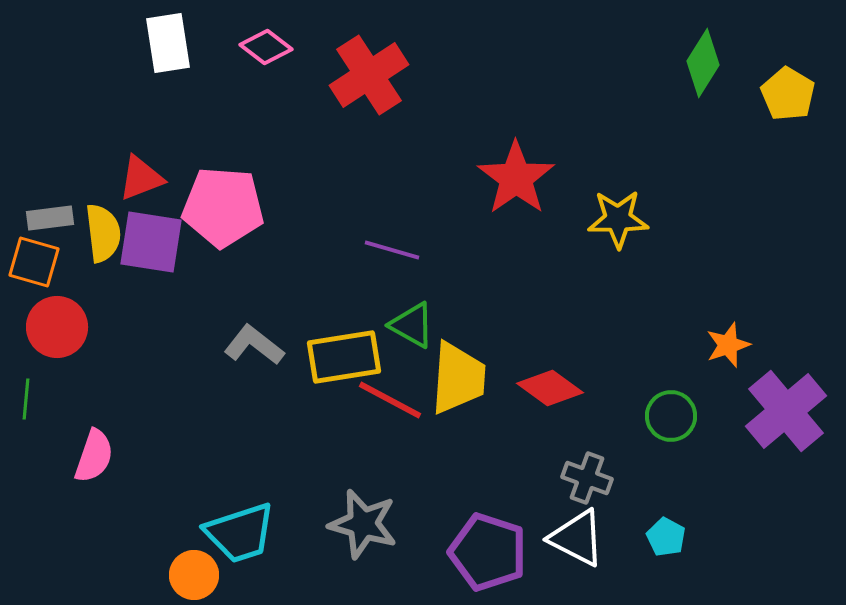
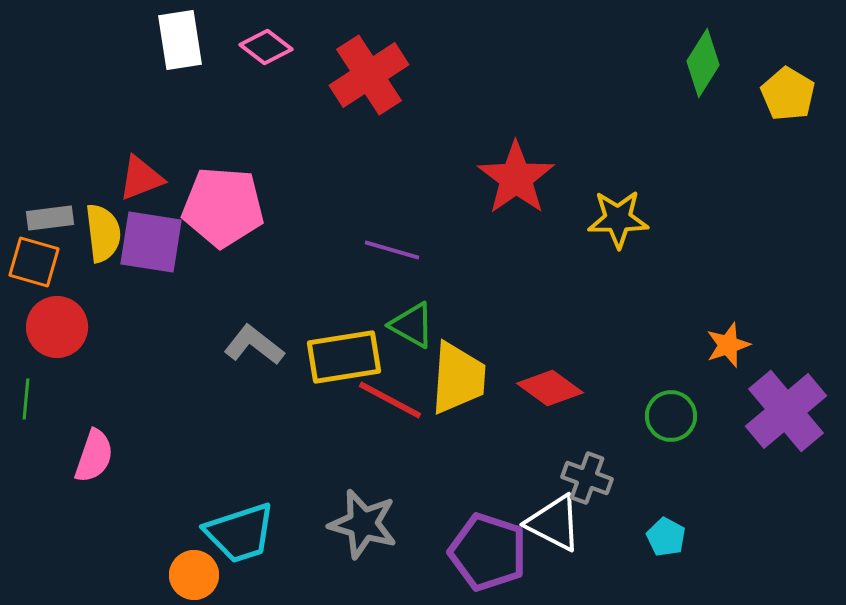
white rectangle: moved 12 px right, 3 px up
white triangle: moved 23 px left, 15 px up
